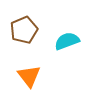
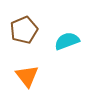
orange triangle: moved 2 px left
